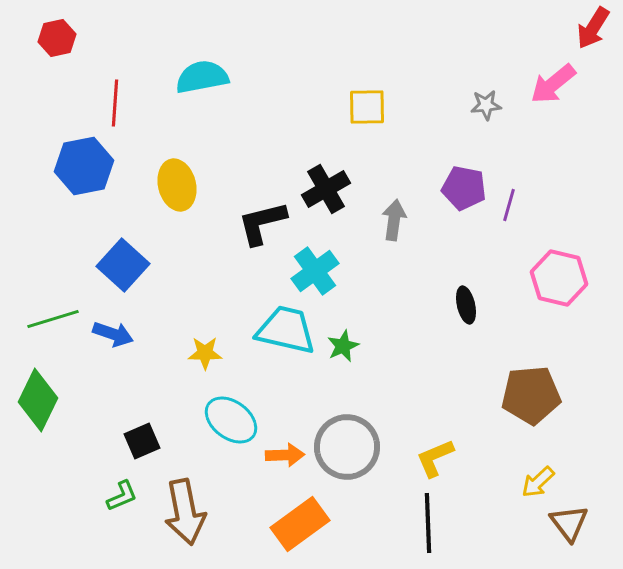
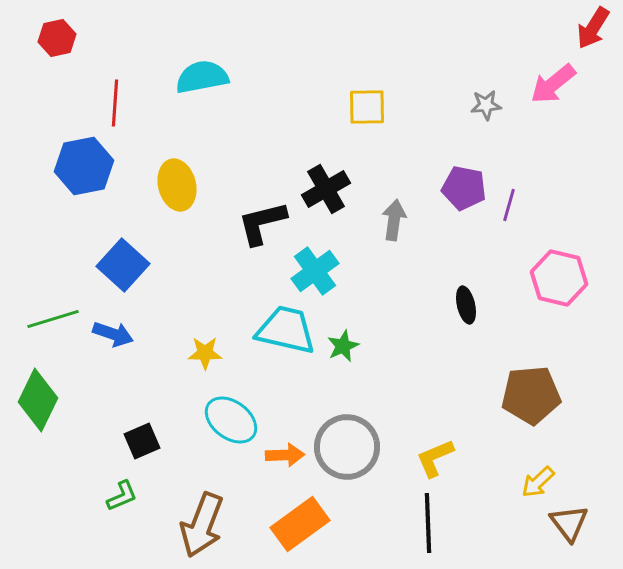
brown arrow: moved 17 px right, 13 px down; rotated 32 degrees clockwise
